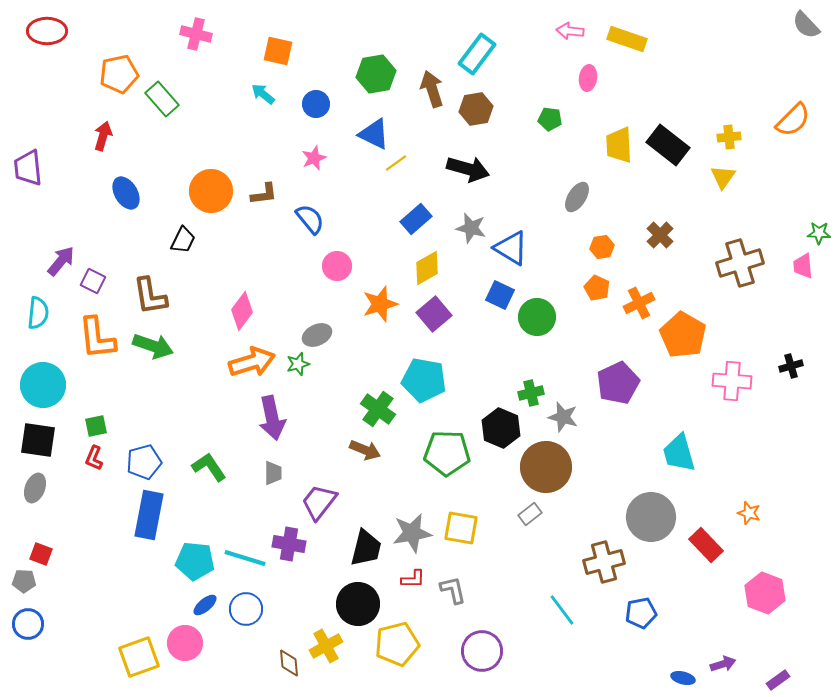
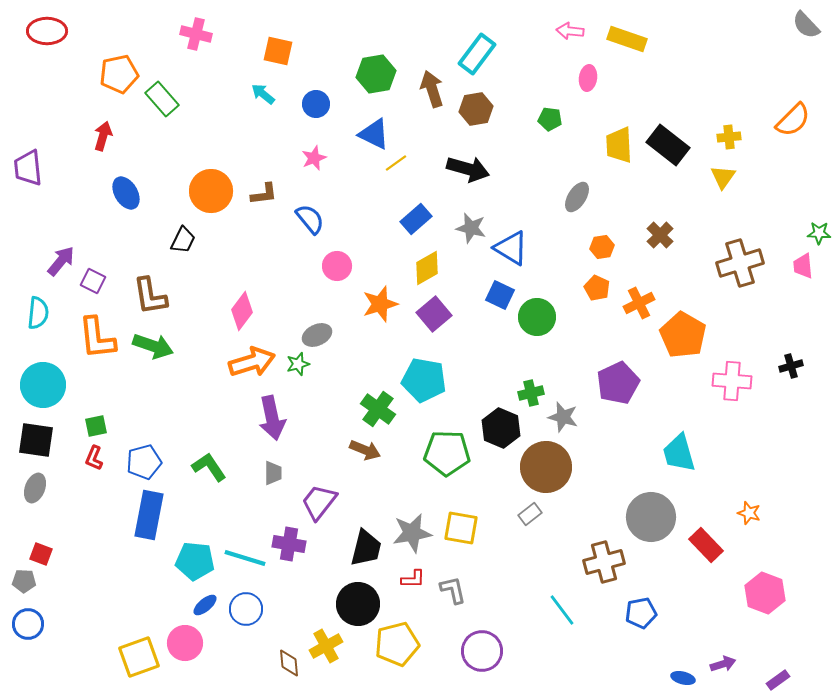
black square at (38, 440): moved 2 px left
